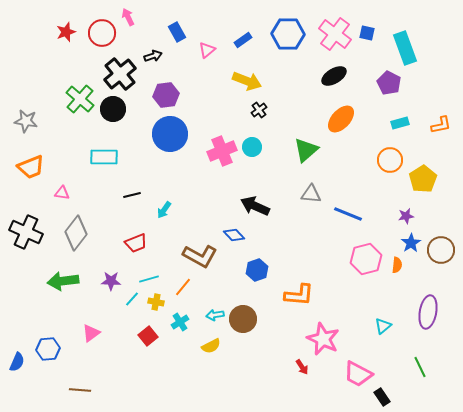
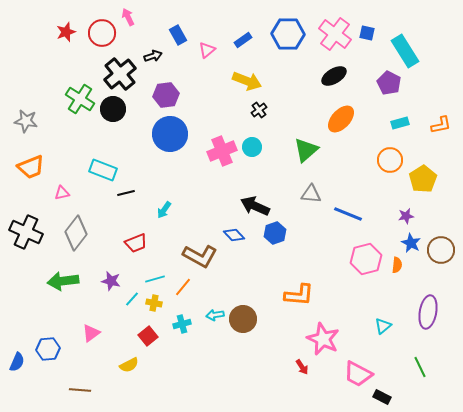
blue rectangle at (177, 32): moved 1 px right, 3 px down
cyan rectangle at (405, 48): moved 3 px down; rotated 12 degrees counterclockwise
green cross at (80, 99): rotated 8 degrees counterclockwise
cyan rectangle at (104, 157): moved 1 px left, 13 px down; rotated 20 degrees clockwise
pink triangle at (62, 193): rotated 21 degrees counterclockwise
black line at (132, 195): moved 6 px left, 2 px up
blue star at (411, 243): rotated 12 degrees counterclockwise
blue hexagon at (257, 270): moved 18 px right, 37 px up
cyan line at (149, 279): moved 6 px right
purple star at (111, 281): rotated 12 degrees clockwise
yellow cross at (156, 302): moved 2 px left, 1 px down
cyan cross at (180, 322): moved 2 px right, 2 px down; rotated 18 degrees clockwise
yellow semicircle at (211, 346): moved 82 px left, 19 px down
black rectangle at (382, 397): rotated 30 degrees counterclockwise
